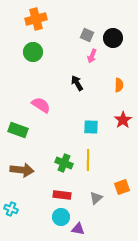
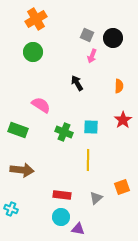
orange cross: rotated 15 degrees counterclockwise
orange semicircle: moved 1 px down
green cross: moved 31 px up
